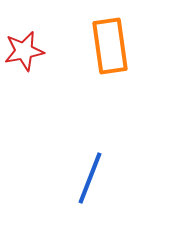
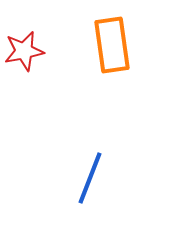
orange rectangle: moved 2 px right, 1 px up
